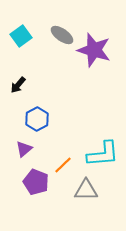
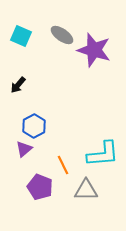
cyan square: rotated 30 degrees counterclockwise
blue hexagon: moved 3 px left, 7 px down
orange line: rotated 72 degrees counterclockwise
purple pentagon: moved 4 px right, 5 px down
